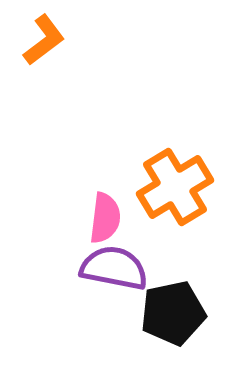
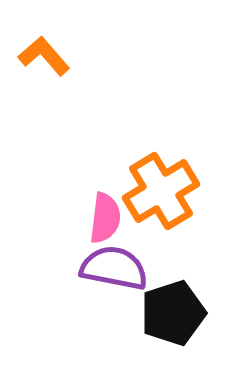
orange L-shape: moved 16 px down; rotated 94 degrees counterclockwise
orange cross: moved 14 px left, 4 px down
black pentagon: rotated 6 degrees counterclockwise
